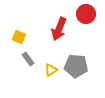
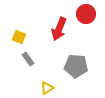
yellow triangle: moved 4 px left, 18 px down
